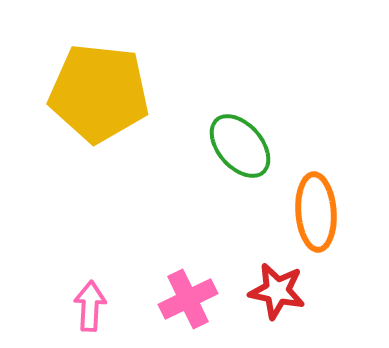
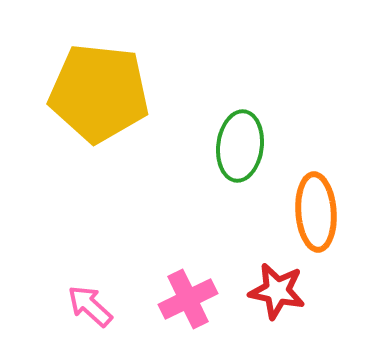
green ellipse: rotated 48 degrees clockwise
pink arrow: rotated 51 degrees counterclockwise
